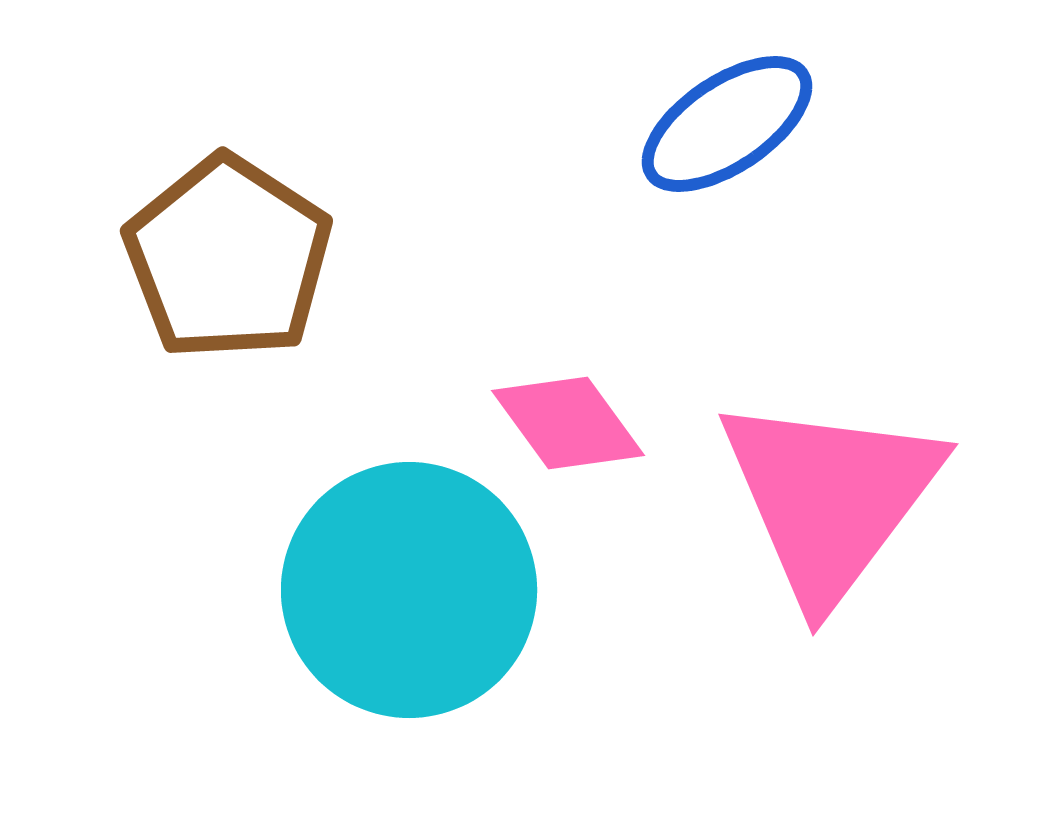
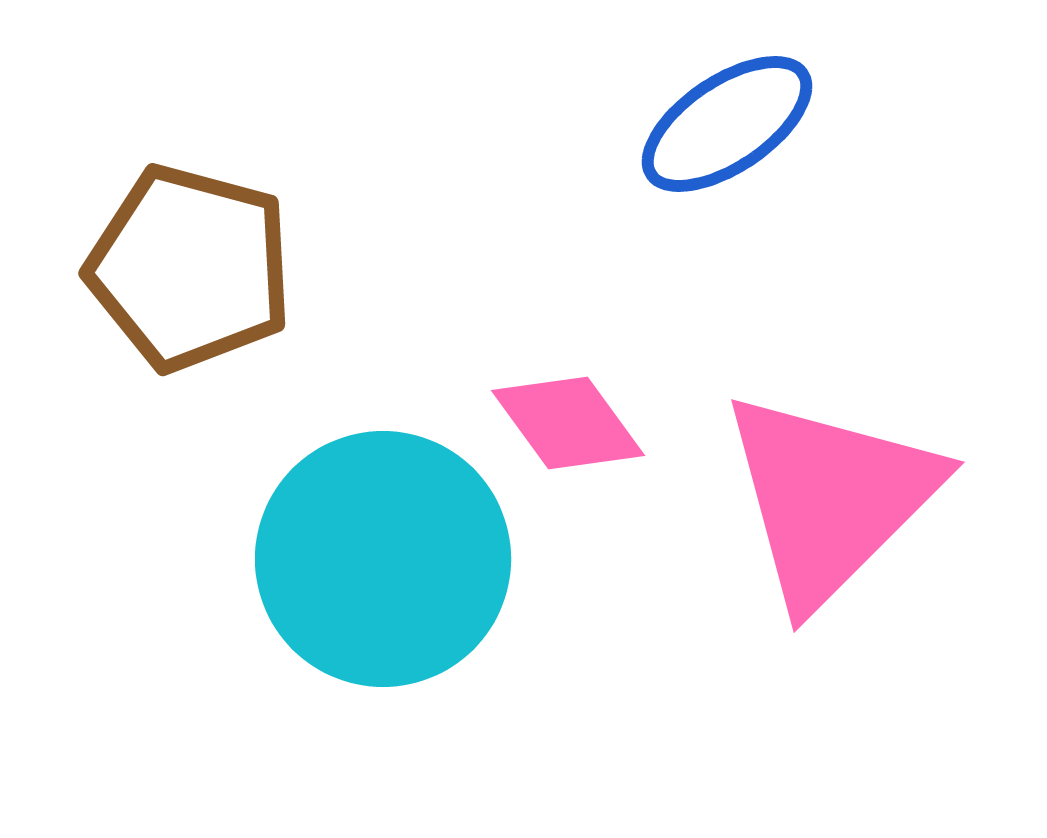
brown pentagon: moved 38 px left, 10 px down; rotated 18 degrees counterclockwise
pink triangle: rotated 8 degrees clockwise
cyan circle: moved 26 px left, 31 px up
